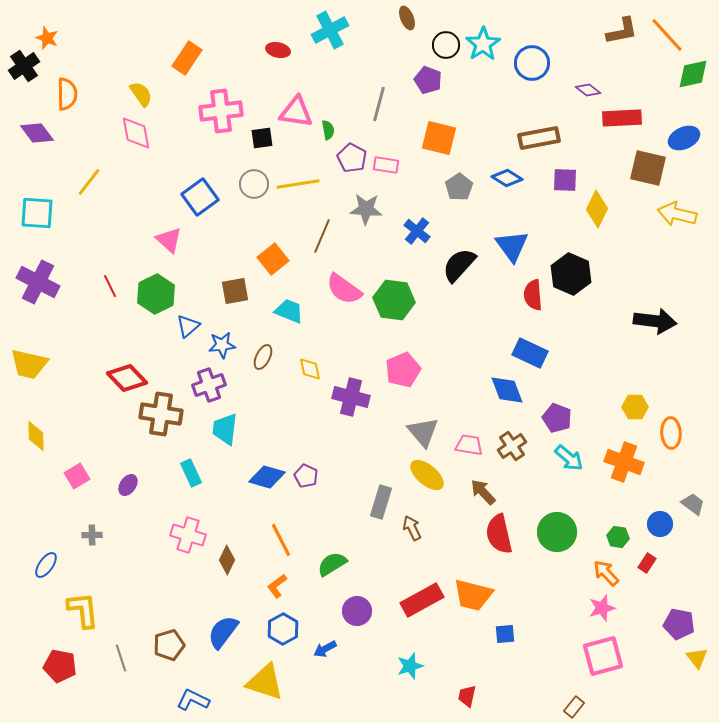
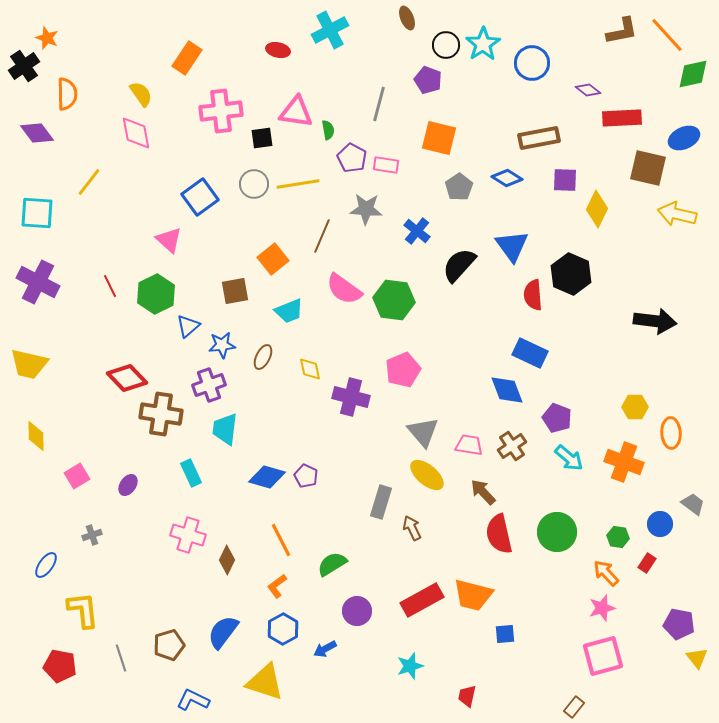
cyan trapezoid at (289, 311): rotated 136 degrees clockwise
gray cross at (92, 535): rotated 18 degrees counterclockwise
